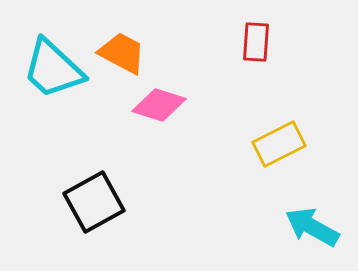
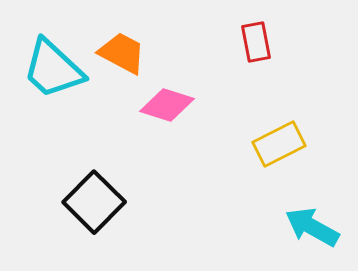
red rectangle: rotated 15 degrees counterclockwise
pink diamond: moved 8 px right
black square: rotated 16 degrees counterclockwise
